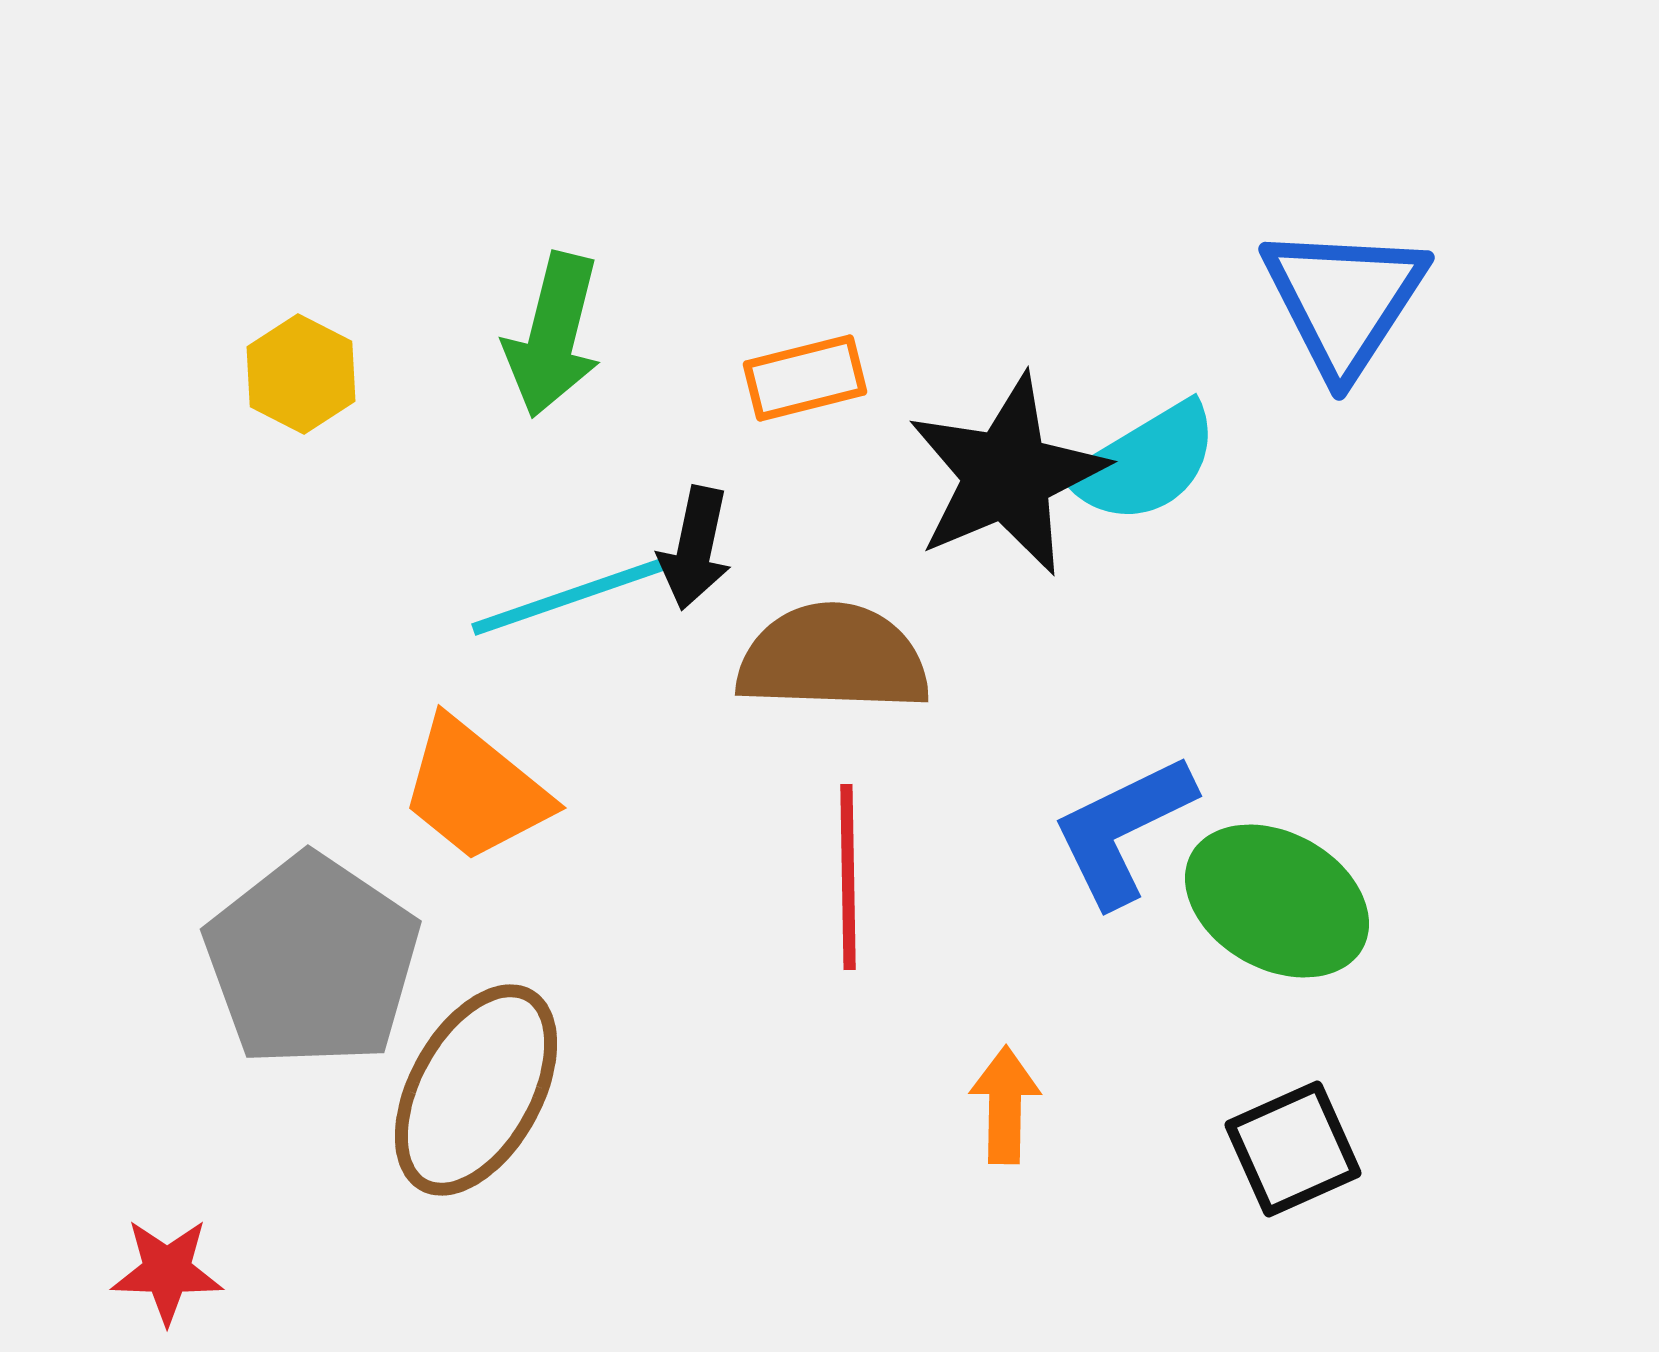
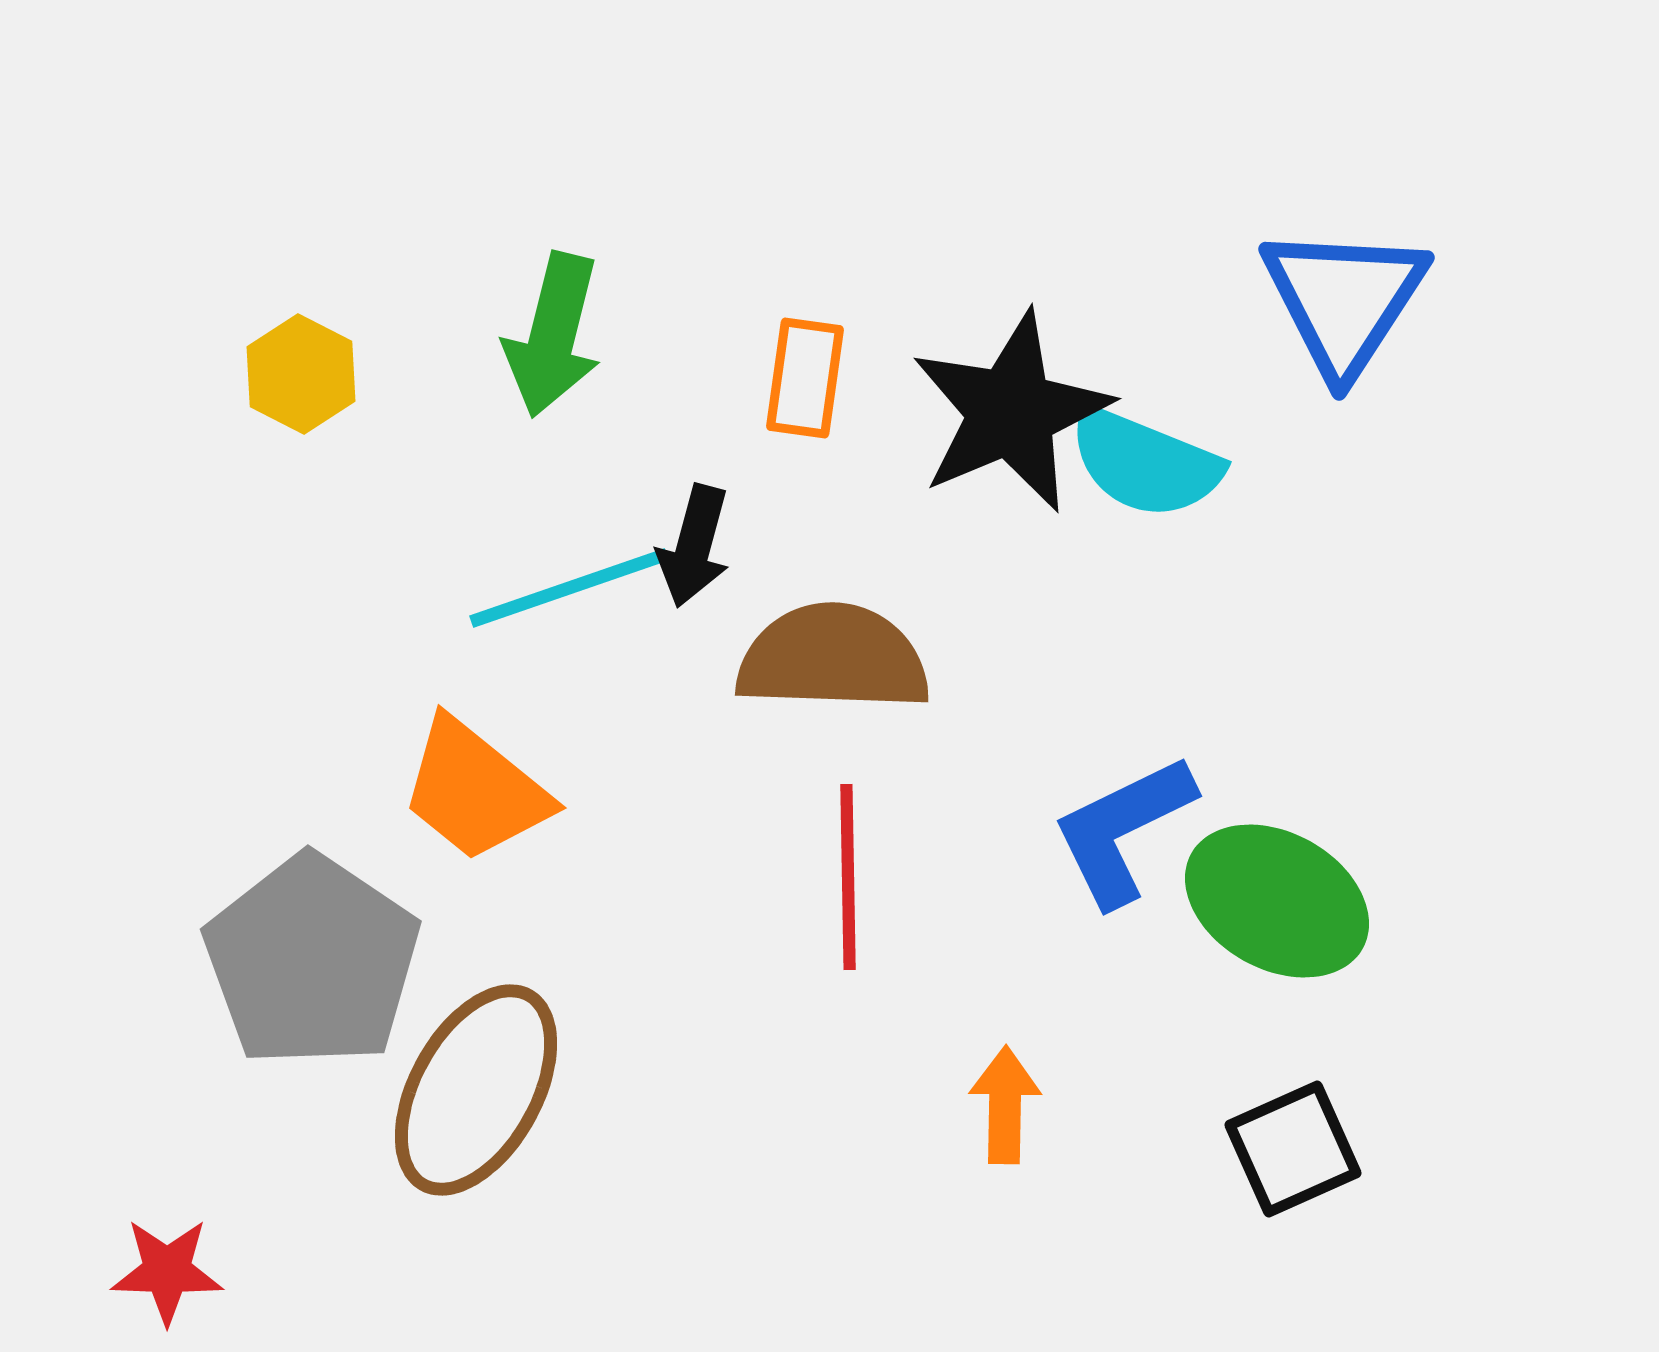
orange rectangle: rotated 68 degrees counterclockwise
cyan semicircle: rotated 53 degrees clockwise
black star: moved 4 px right, 63 px up
black arrow: moved 1 px left, 2 px up; rotated 3 degrees clockwise
cyan line: moved 2 px left, 8 px up
